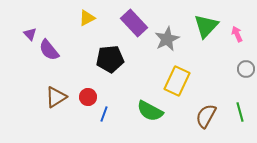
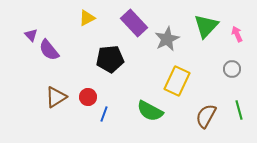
purple triangle: moved 1 px right, 1 px down
gray circle: moved 14 px left
green line: moved 1 px left, 2 px up
